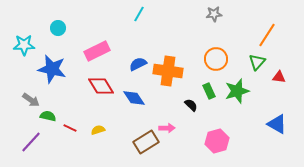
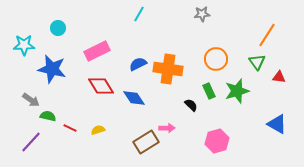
gray star: moved 12 px left
green triangle: rotated 18 degrees counterclockwise
orange cross: moved 2 px up
